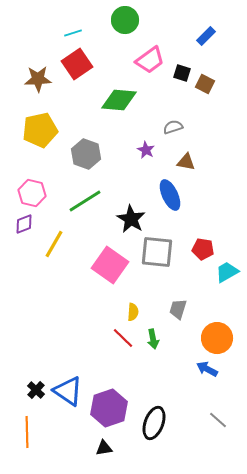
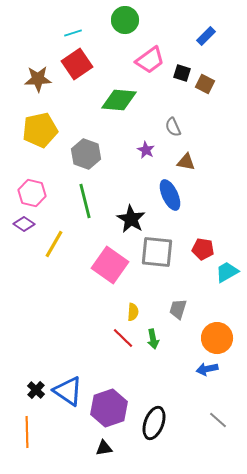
gray semicircle: rotated 96 degrees counterclockwise
green line: rotated 72 degrees counterclockwise
purple diamond: rotated 55 degrees clockwise
blue arrow: rotated 40 degrees counterclockwise
